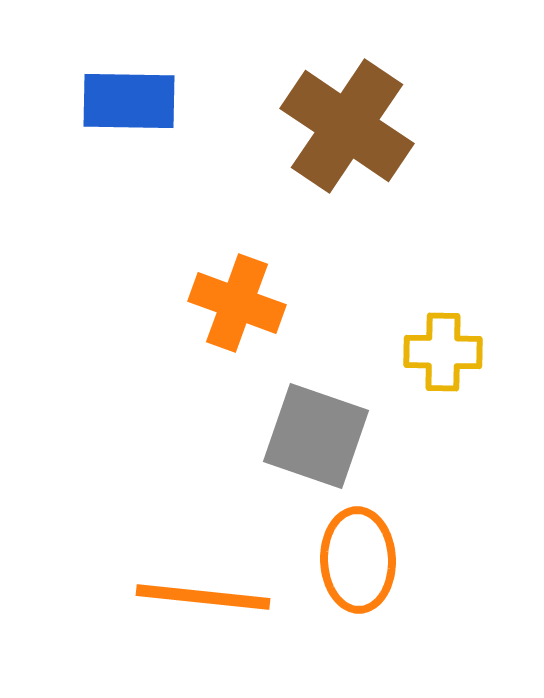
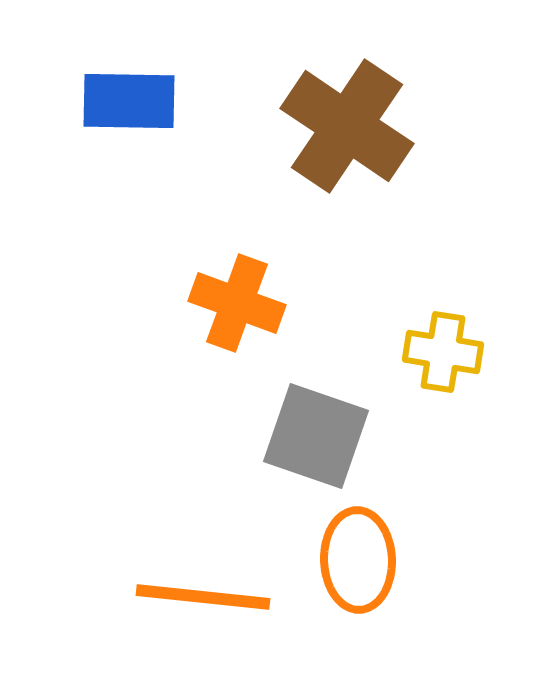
yellow cross: rotated 8 degrees clockwise
